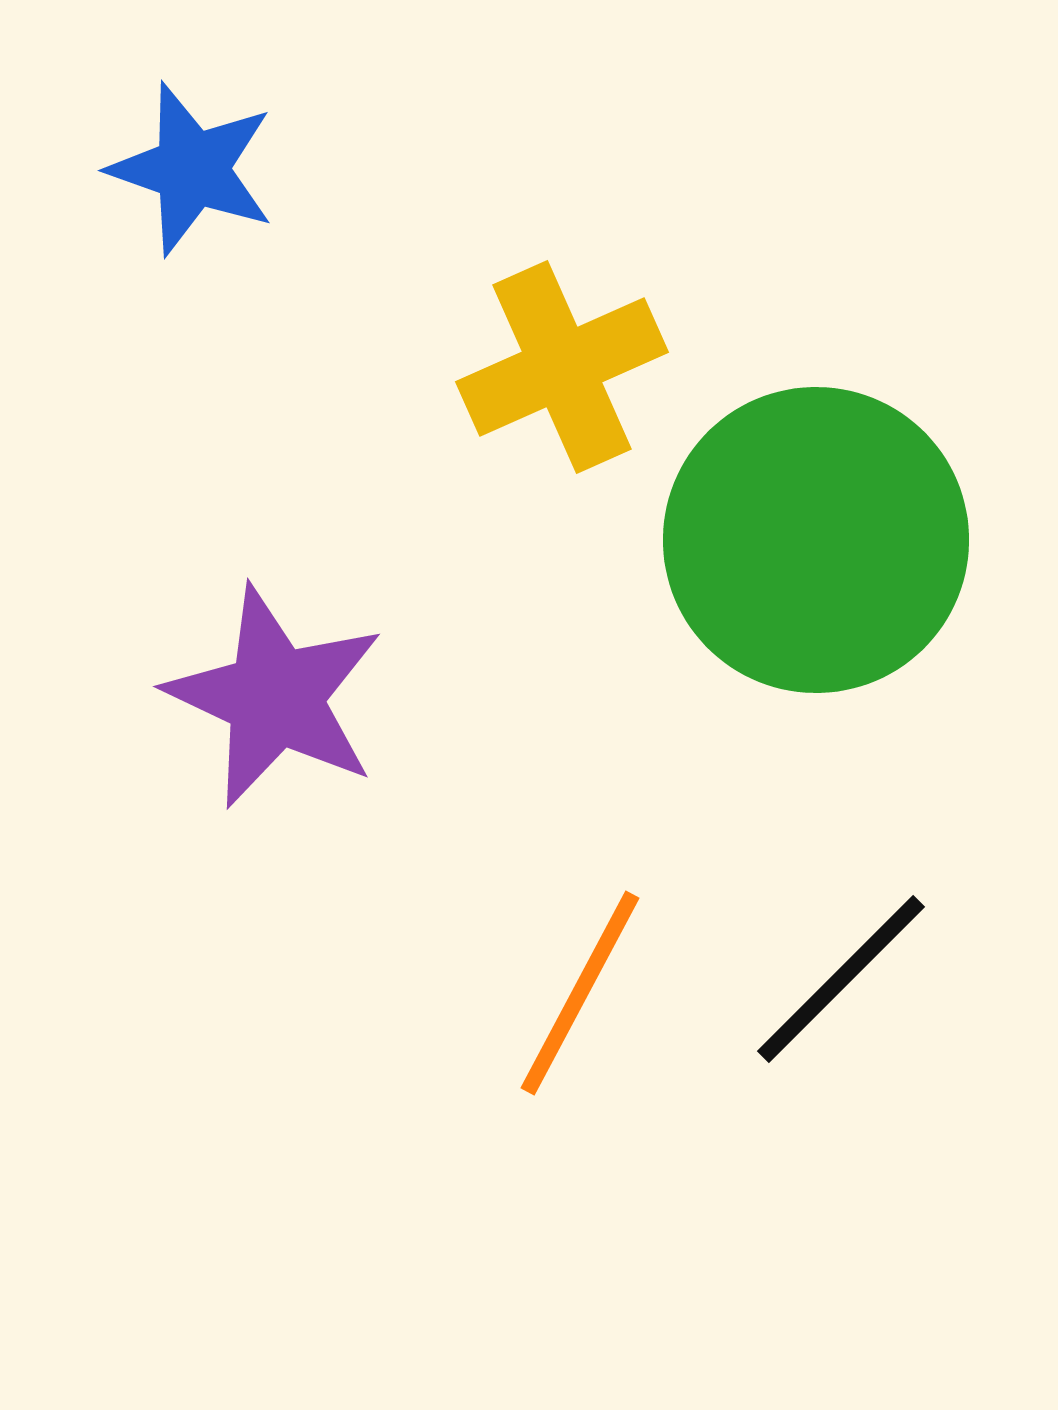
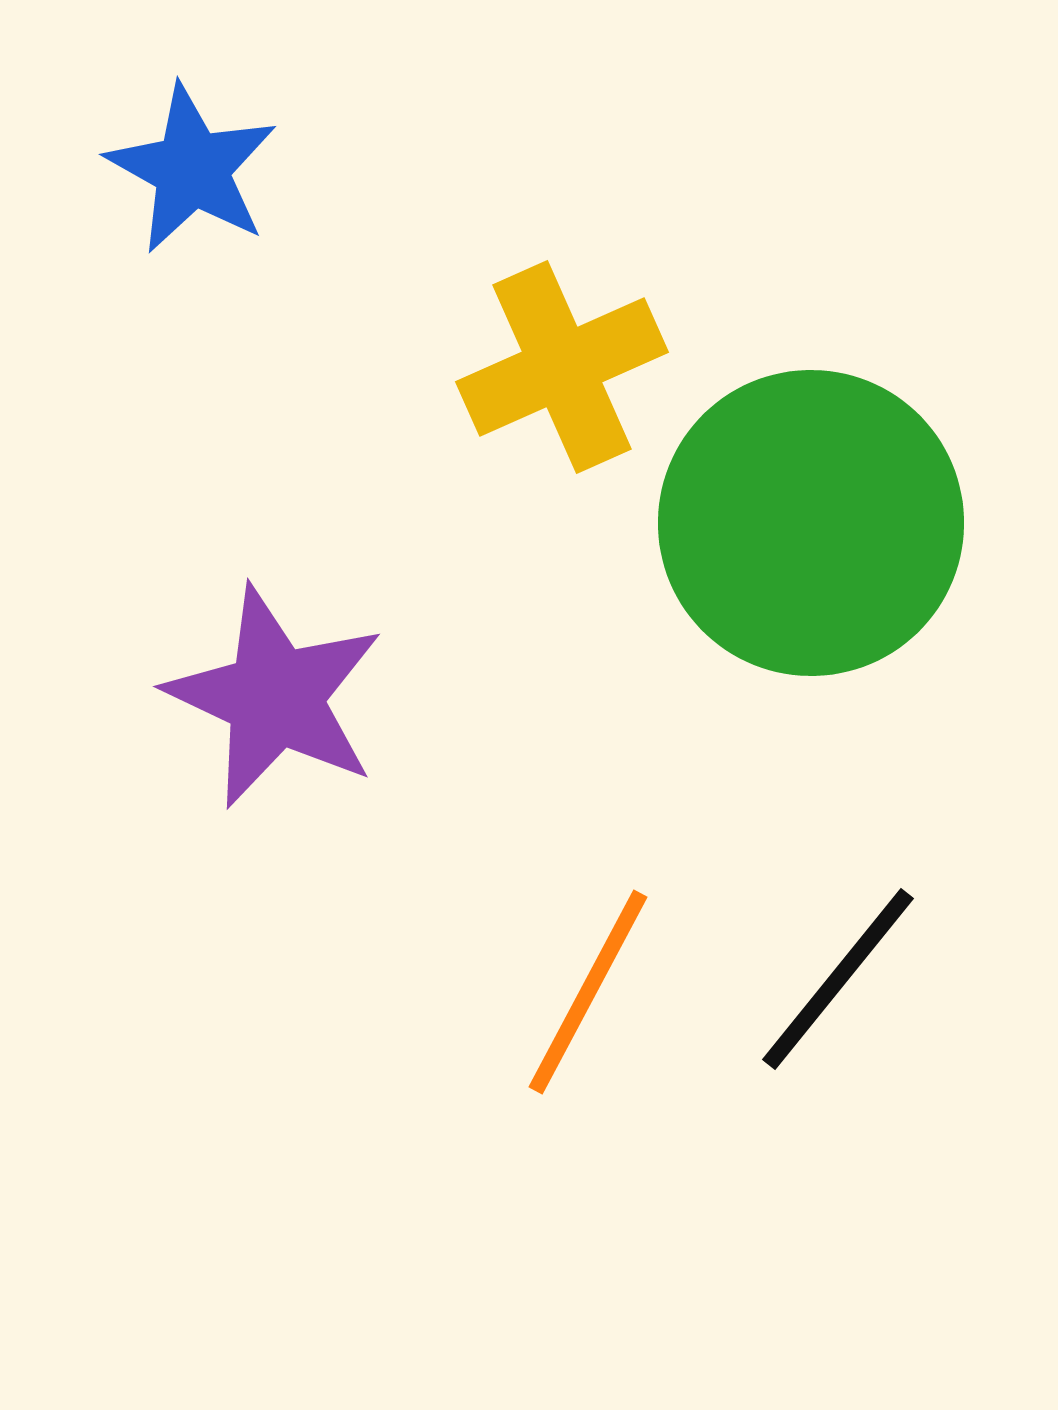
blue star: rotated 10 degrees clockwise
green circle: moved 5 px left, 17 px up
black line: moved 3 px left; rotated 6 degrees counterclockwise
orange line: moved 8 px right, 1 px up
